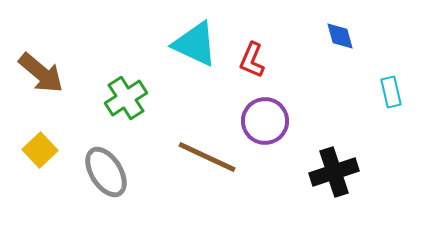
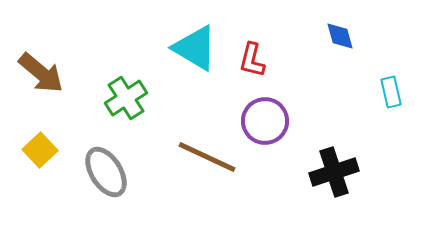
cyan triangle: moved 4 px down; rotated 6 degrees clockwise
red L-shape: rotated 9 degrees counterclockwise
